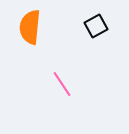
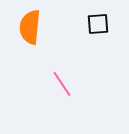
black square: moved 2 px right, 2 px up; rotated 25 degrees clockwise
